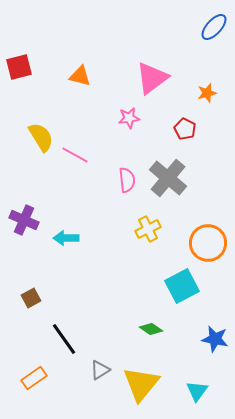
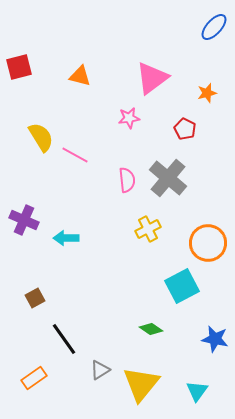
brown square: moved 4 px right
